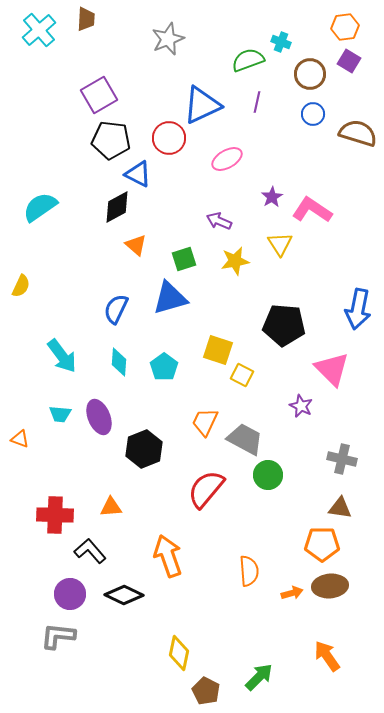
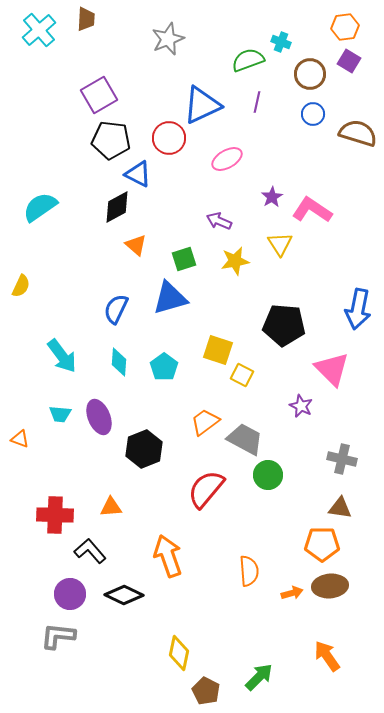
orange trapezoid at (205, 422): rotated 28 degrees clockwise
